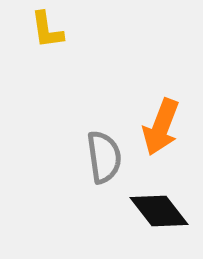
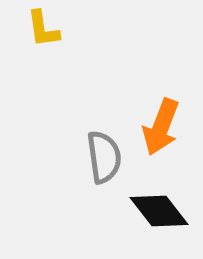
yellow L-shape: moved 4 px left, 1 px up
